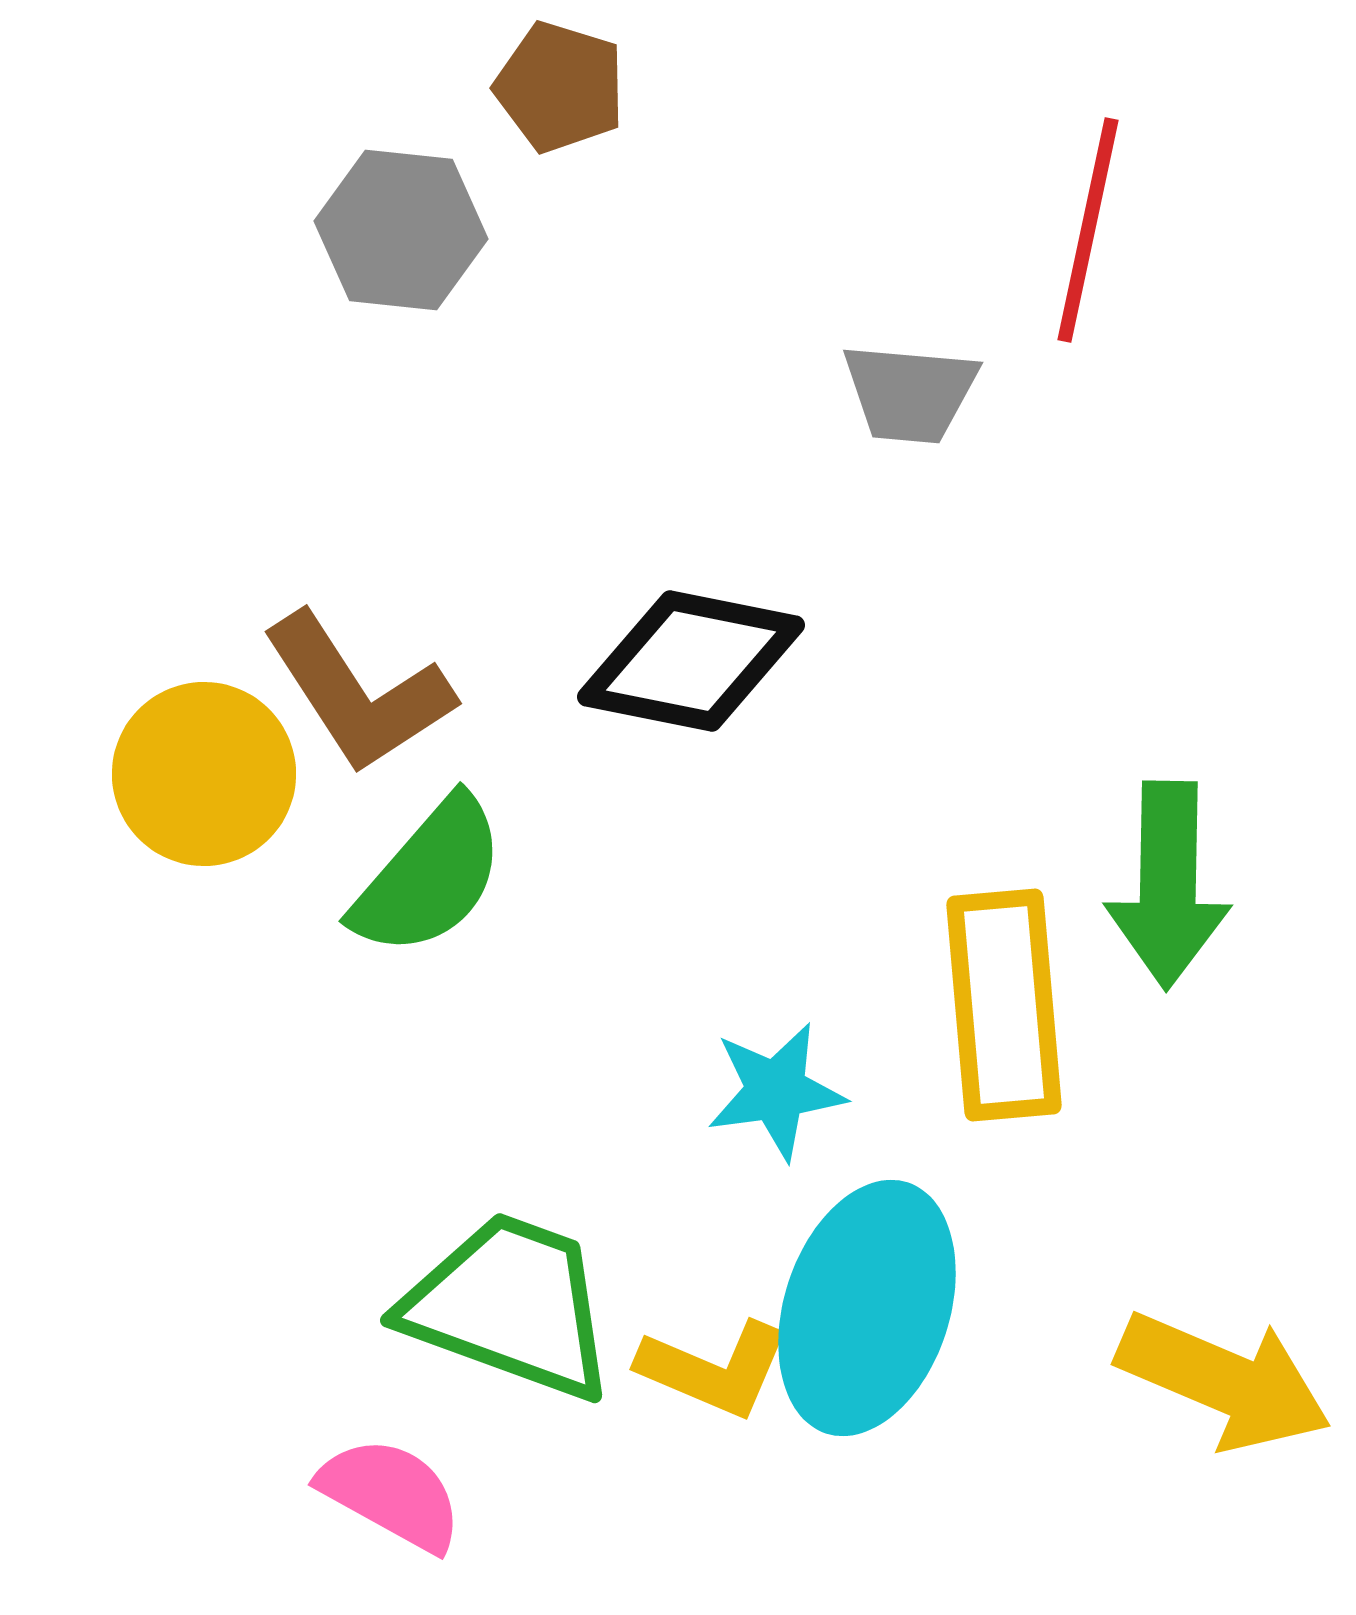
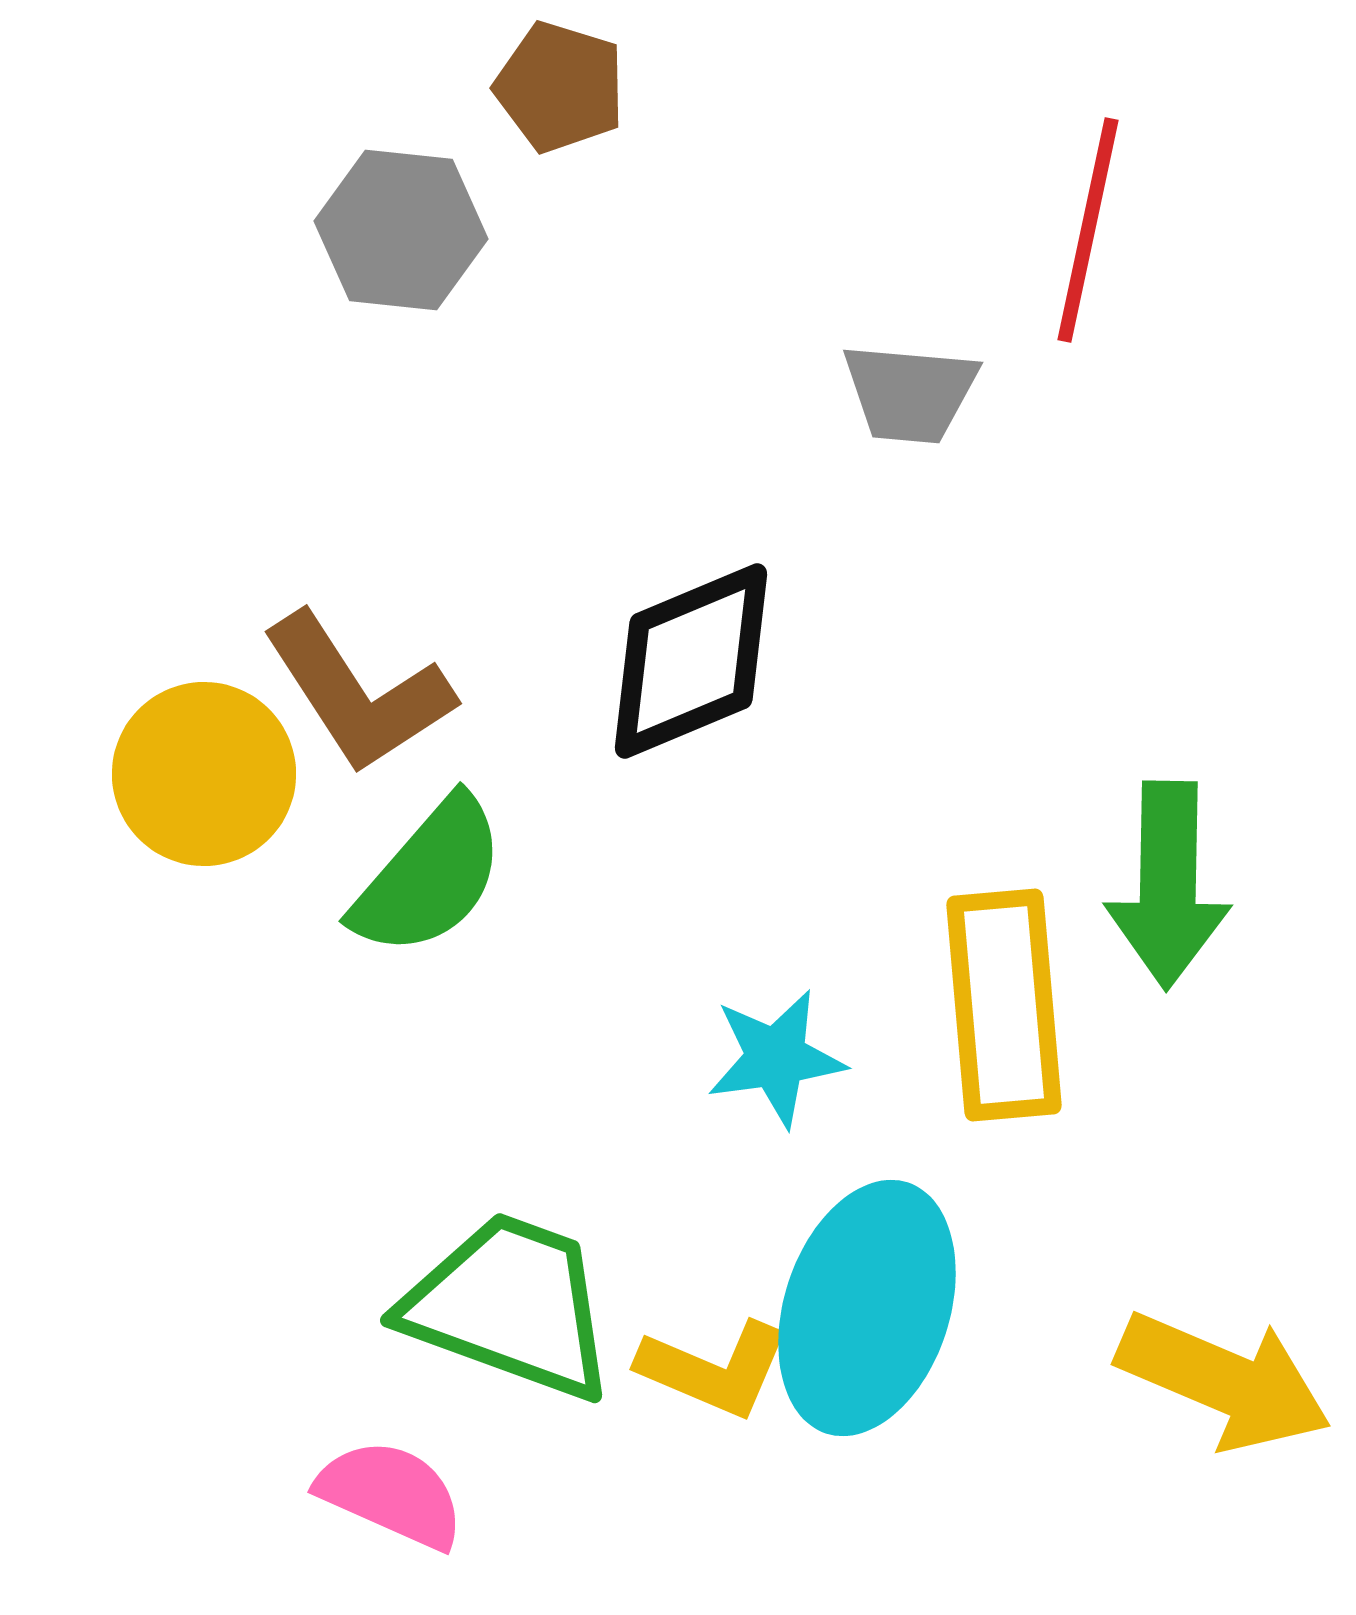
black diamond: rotated 34 degrees counterclockwise
cyan star: moved 33 px up
pink semicircle: rotated 5 degrees counterclockwise
